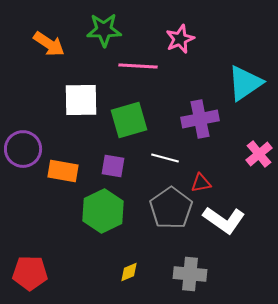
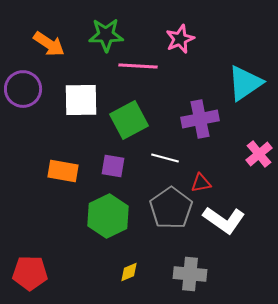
green star: moved 2 px right, 5 px down
green square: rotated 12 degrees counterclockwise
purple circle: moved 60 px up
green hexagon: moved 5 px right, 5 px down
